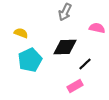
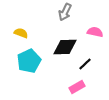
pink semicircle: moved 2 px left, 4 px down
cyan pentagon: moved 1 px left, 1 px down
pink rectangle: moved 2 px right, 1 px down
